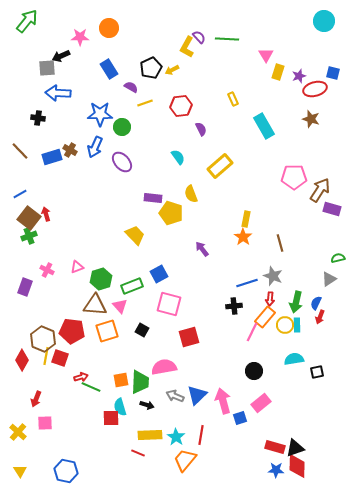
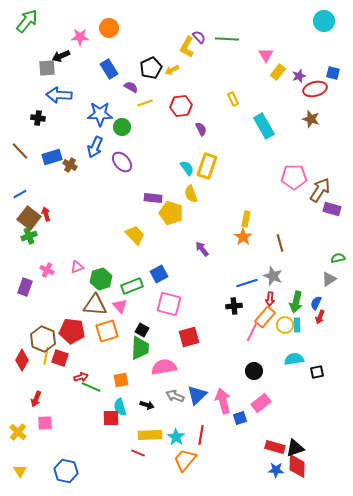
yellow rectangle at (278, 72): rotated 21 degrees clockwise
blue arrow at (58, 93): moved 1 px right, 2 px down
brown cross at (70, 150): moved 15 px down
cyan semicircle at (178, 157): moved 9 px right, 11 px down
yellow rectangle at (220, 166): moved 13 px left; rotated 30 degrees counterclockwise
green trapezoid at (140, 382): moved 34 px up
